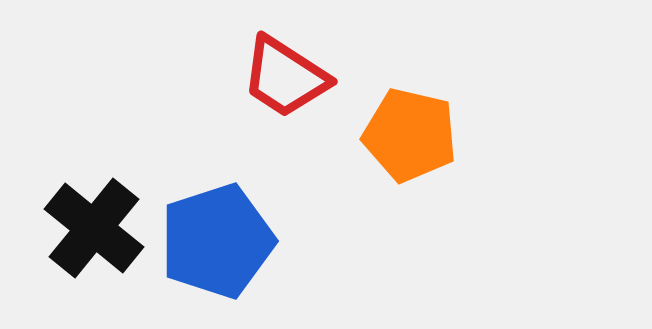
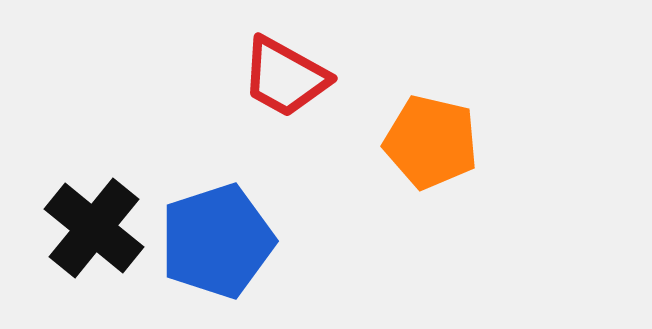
red trapezoid: rotated 4 degrees counterclockwise
orange pentagon: moved 21 px right, 7 px down
